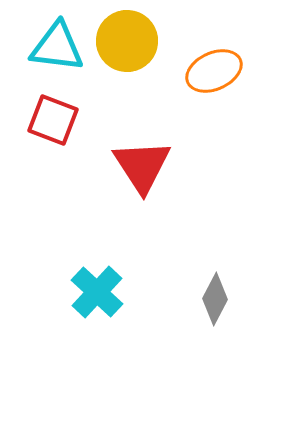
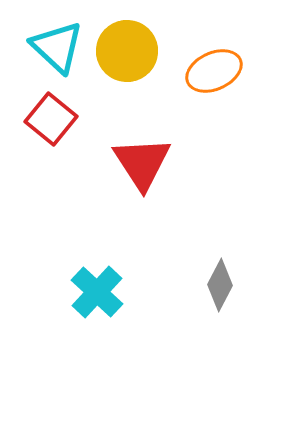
yellow circle: moved 10 px down
cyan triangle: rotated 36 degrees clockwise
red square: moved 2 px left, 1 px up; rotated 18 degrees clockwise
red triangle: moved 3 px up
gray diamond: moved 5 px right, 14 px up
